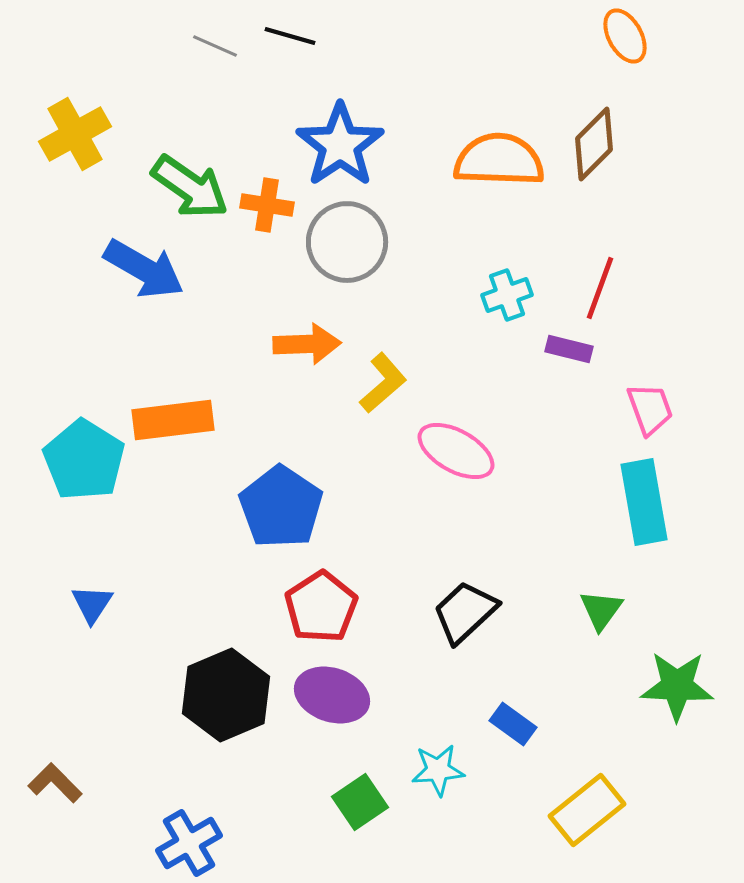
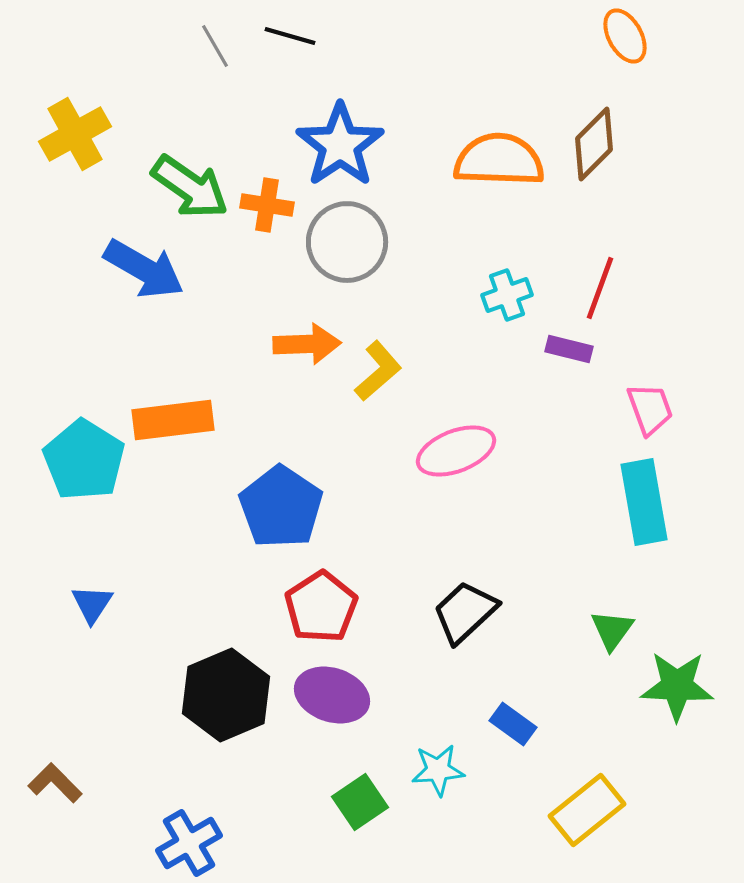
gray line: rotated 36 degrees clockwise
yellow L-shape: moved 5 px left, 12 px up
pink ellipse: rotated 50 degrees counterclockwise
green triangle: moved 11 px right, 20 px down
